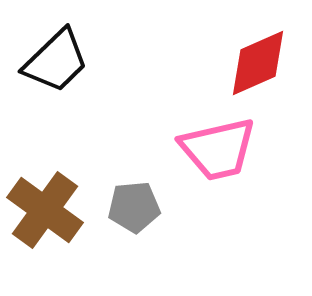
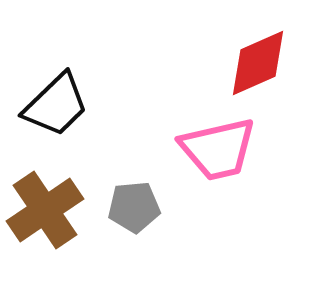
black trapezoid: moved 44 px down
brown cross: rotated 20 degrees clockwise
